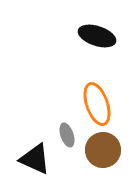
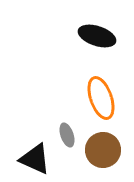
orange ellipse: moved 4 px right, 6 px up
